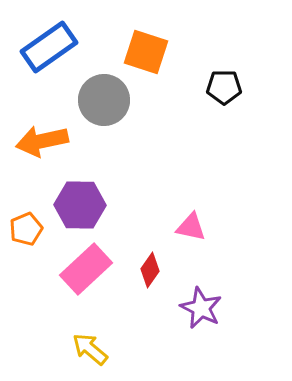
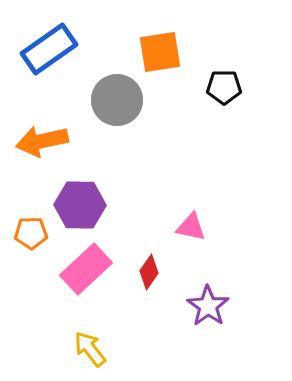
blue rectangle: moved 2 px down
orange square: moved 14 px right; rotated 27 degrees counterclockwise
gray circle: moved 13 px right
orange pentagon: moved 5 px right, 4 px down; rotated 20 degrees clockwise
red diamond: moved 1 px left, 2 px down
purple star: moved 7 px right, 2 px up; rotated 9 degrees clockwise
yellow arrow: rotated 12 degrees clockwise
